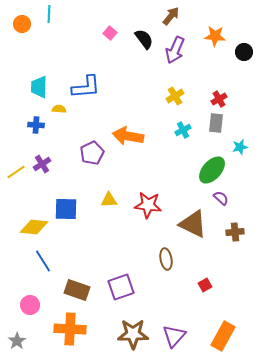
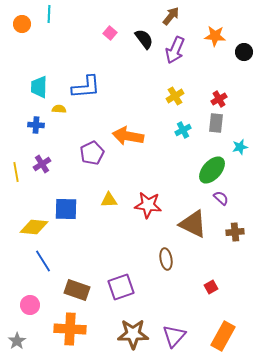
yellow line: rotated 66 degrees counterclockwise
red square: moved 6 px right, 2 px down
